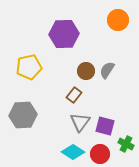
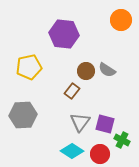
orange circle: moved 3 px right
purple hexagon: rotated 8 degrees clockwise
gray semicircle: rotated 90 degrees counterclockwise
brown rectangle: moved 2 px left, 4 px up
purple square: moved 2 px up
green cross: moved 4 px left, 4 px up
cyan diamond: moved 1 px left, 1 px up
